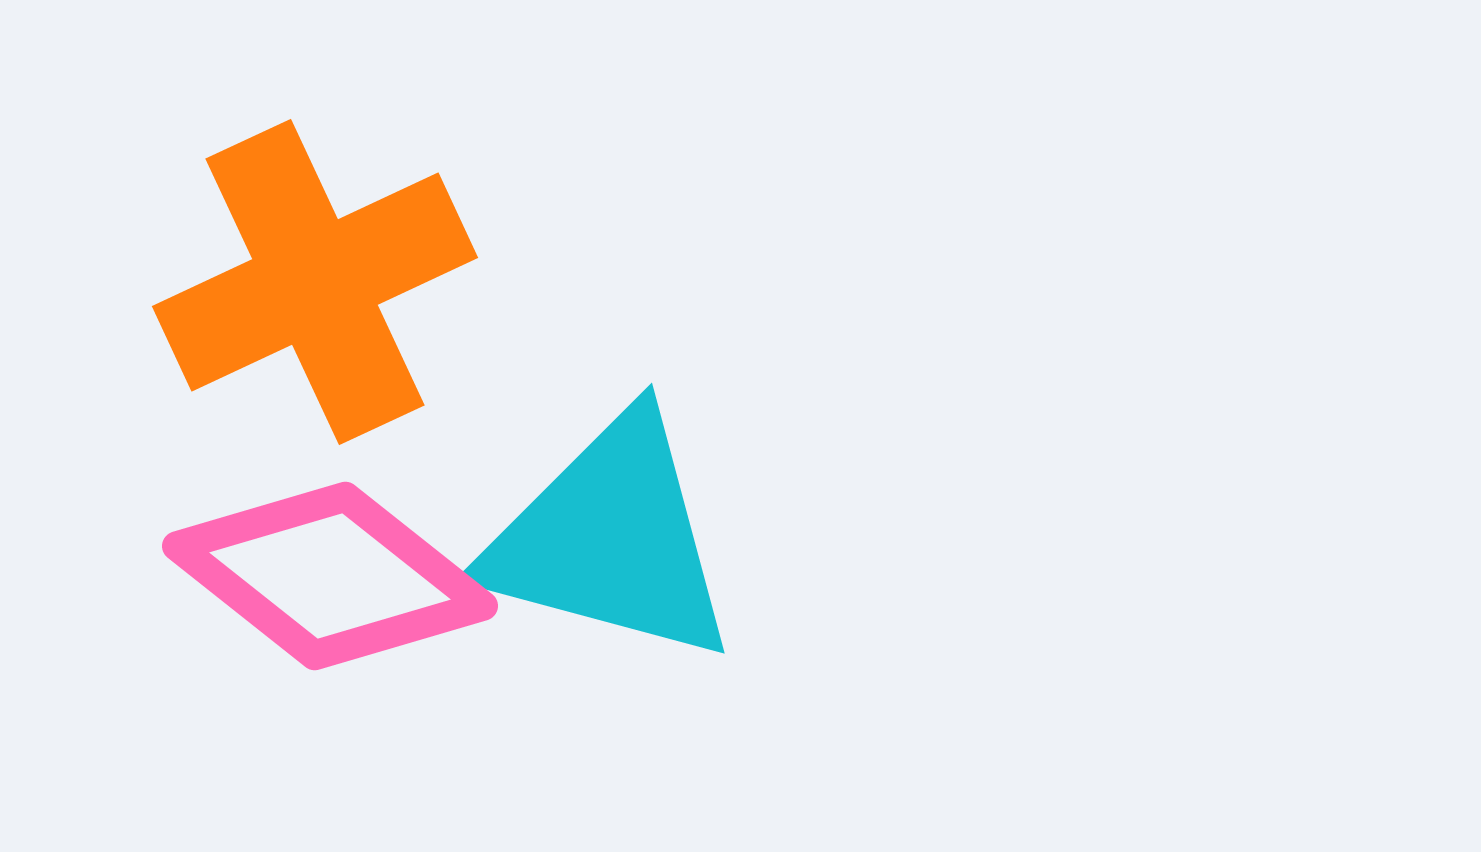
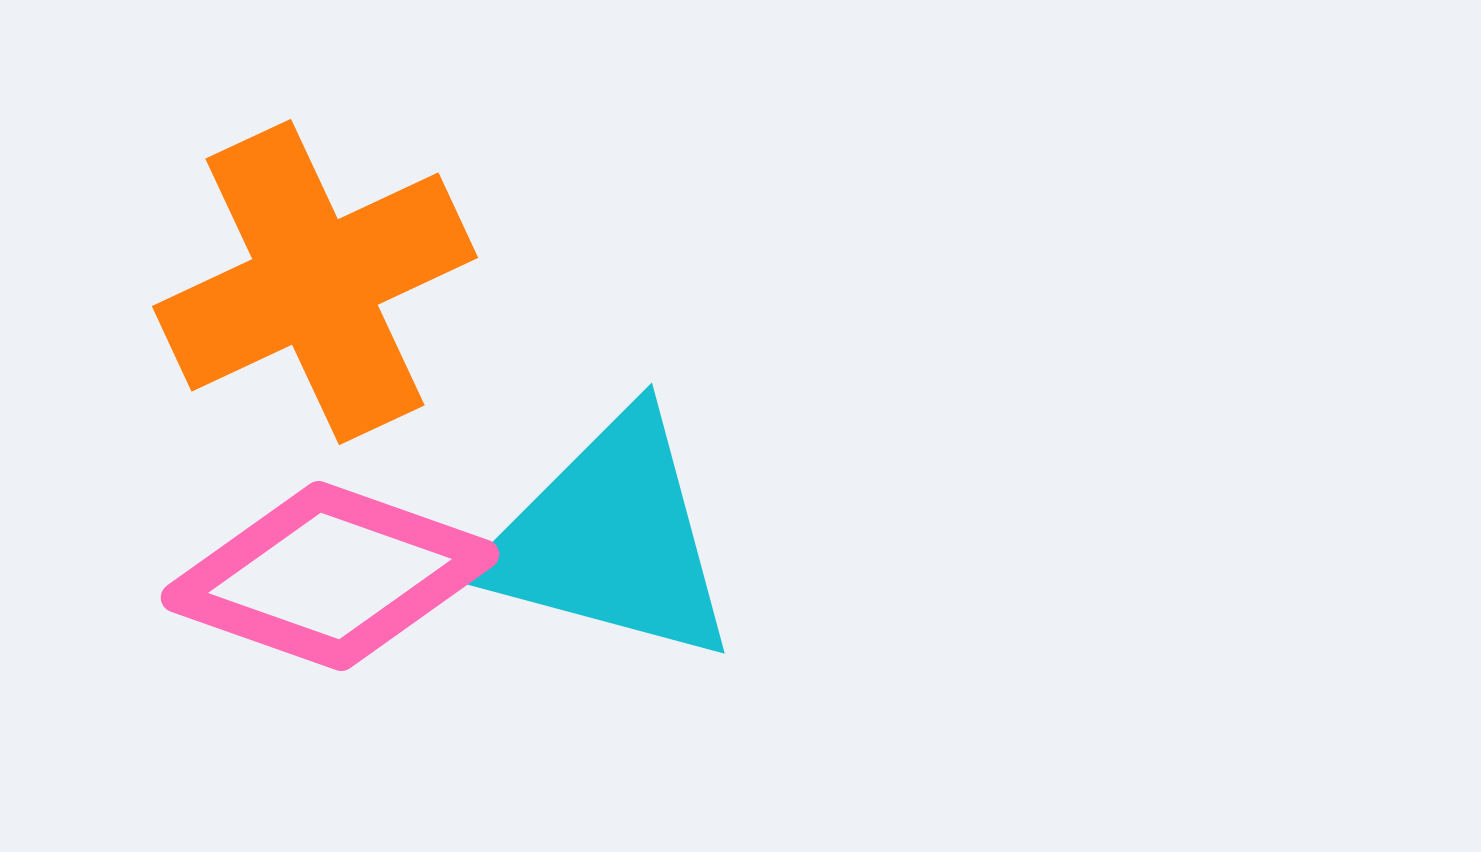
pink diamond: rotated 19 degrees counterclockwise
